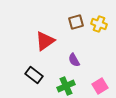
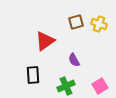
black rectangle: moved 1 px left; rotated 48 degrees clockwise
